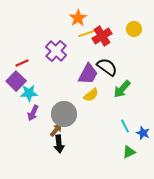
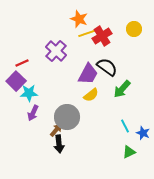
orange star: moved 1 px right, 1 px down; rotated 18 degrees counterclockwise
gray circle: moved 3 px right, 3 px down
